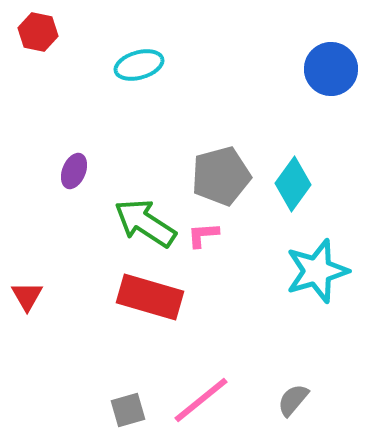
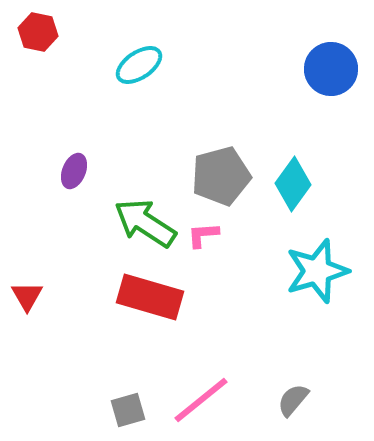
cyan ellipse: rotated 18 degrees counterclockwise
